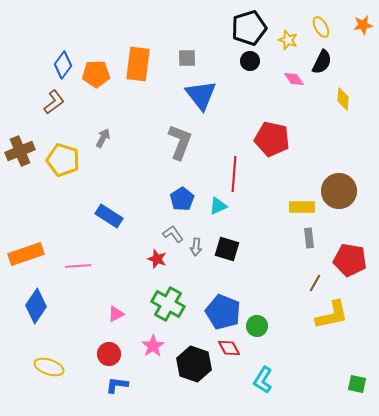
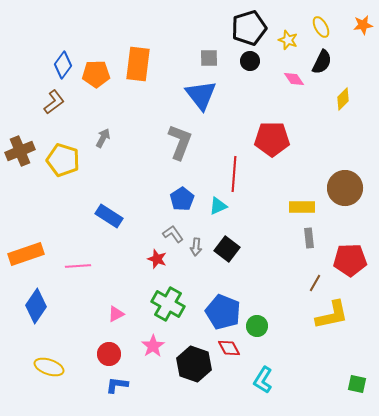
gray square at (187, 58): moved 22 px right
yellow diamond at (343, 99): rotated 40 degrees clockwise
red pentagon at (272, 139): rotated 12 degrees counterclockwise
brown circle at (339, 191): moved 6 px right, 3 px up
black square at (227, 249): rotated 20 degrees clockwise
red pentagon at (350, 260): rotated 12 degrees counterclockwise
